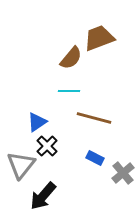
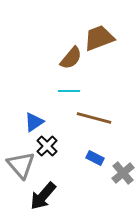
blue triangle: moved 3 px left
gray triangle: rotated 20 degrees counterclockwise
